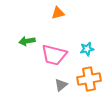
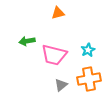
cyan star: moved 1 px right, 1 px down; rotated 16 degrees counterclockwise
